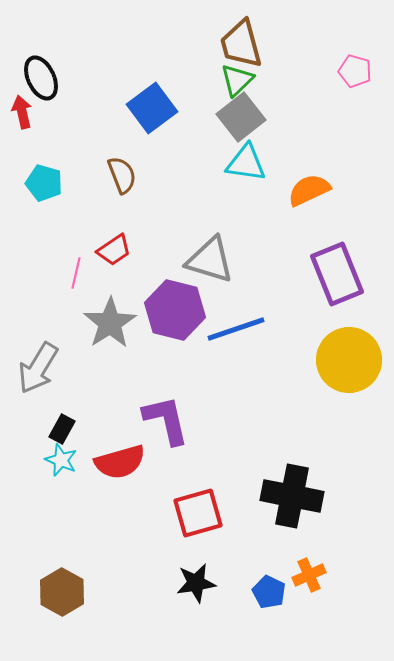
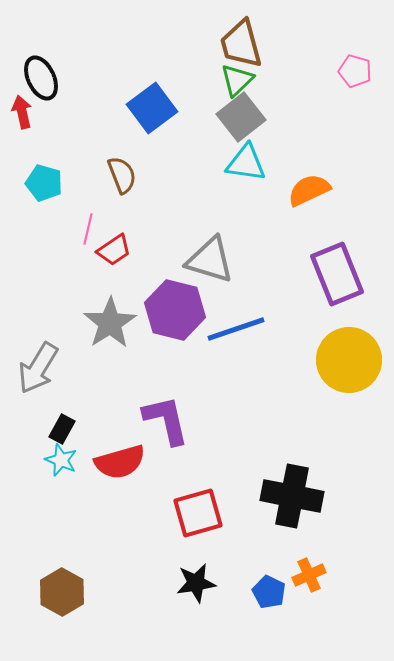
pink line: moved 12 px right, 44 px up
